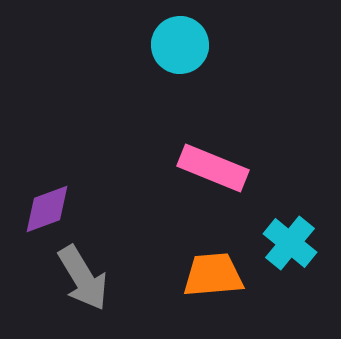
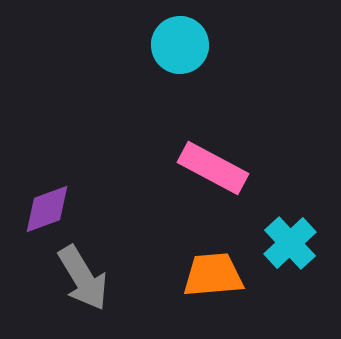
pink rectangle: rotated 6 degrees clockwise
cyan cross: rotated 8 degrees clockwise
